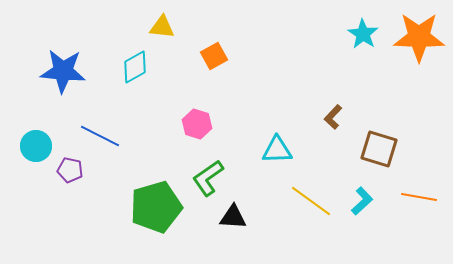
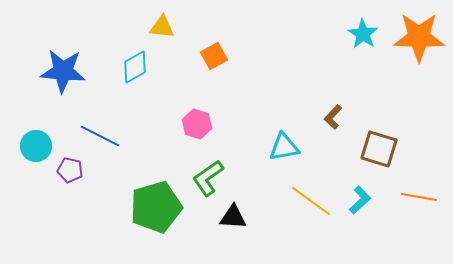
cyan triangle: moved 7 px right, 3 px up; rotated 8 degrees counterclockwise
cyan L-shape: moved 2 px left, 1 px up
